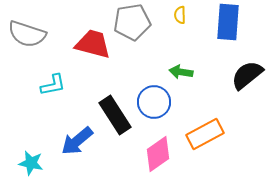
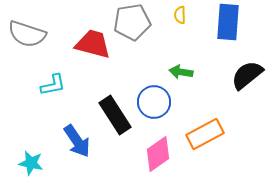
blue arrow: rotated 84 degrees counterclockwise
